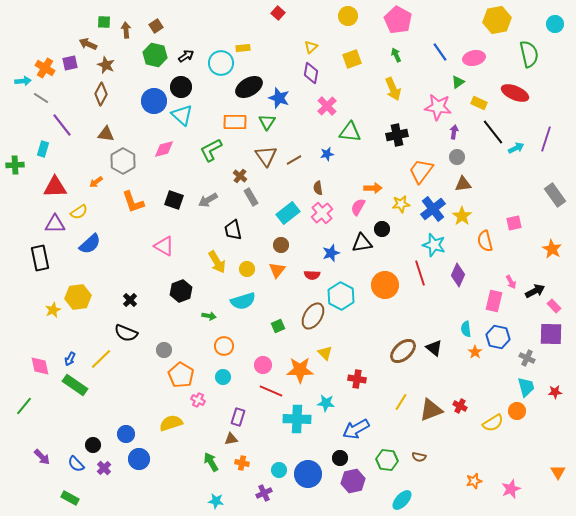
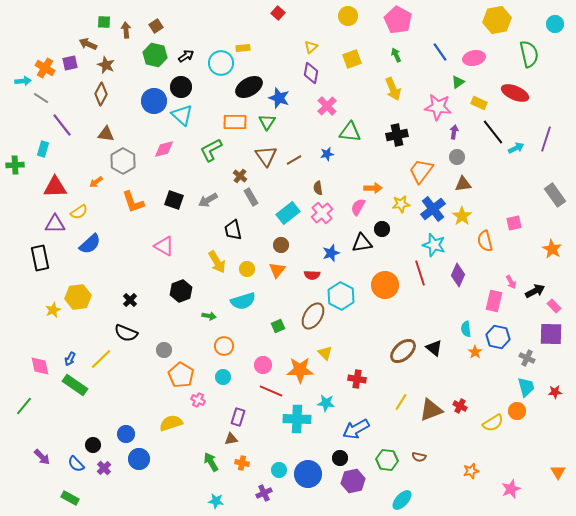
orange star at (474, 481): moved 3 px left, 10 px up
